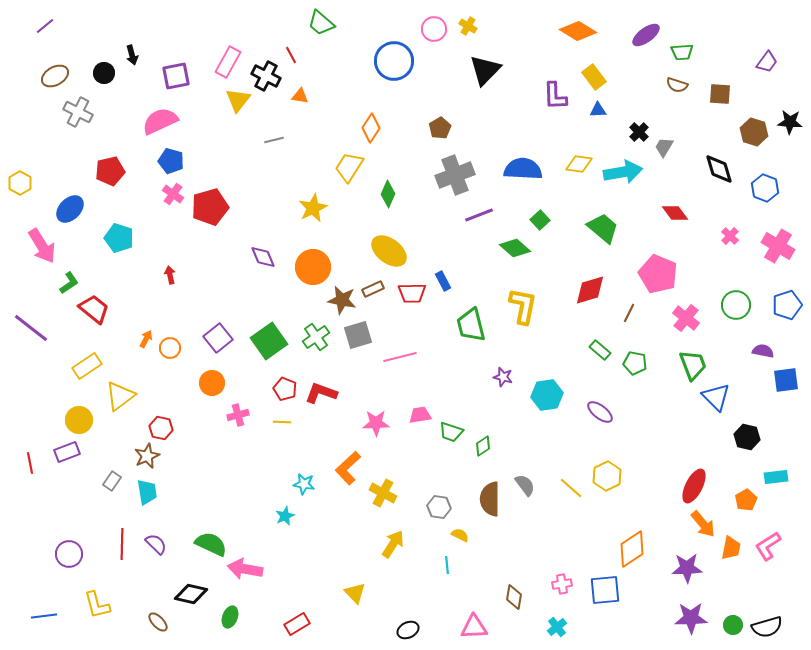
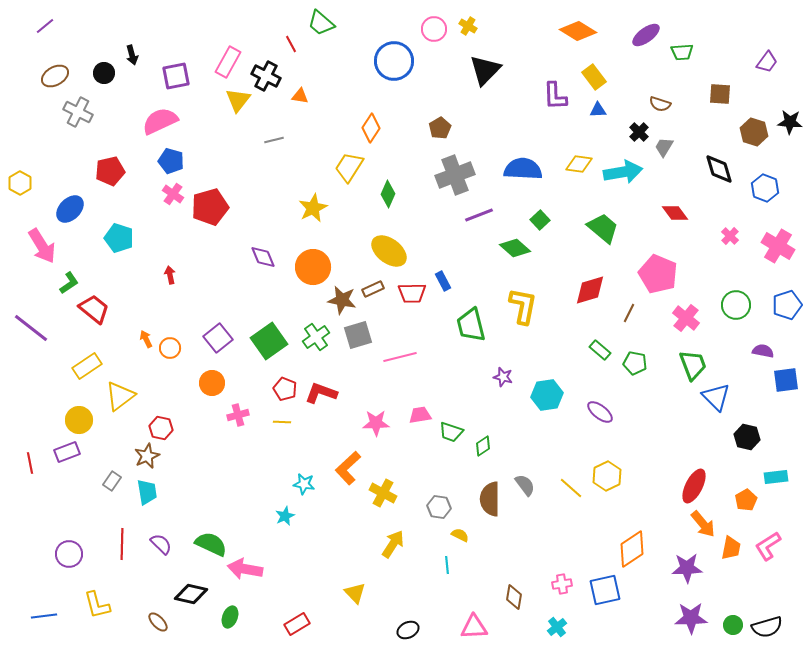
red line at (291, 55): moved 11 px up
brown semicircle at (677, 85): moved 17 px left, 19 px down
orange arrow at (146, 339): rotated 54 degrees counterclockwise
purple semicircle at (156, 544): moved 5 px right
blue square at (605, 590): rotated 8 degrees counterclockwise
